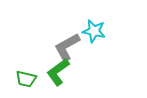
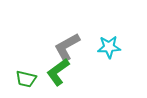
cyan star: moved 15 px right, 16 px down; rotated 15 degrees counterclockwise
